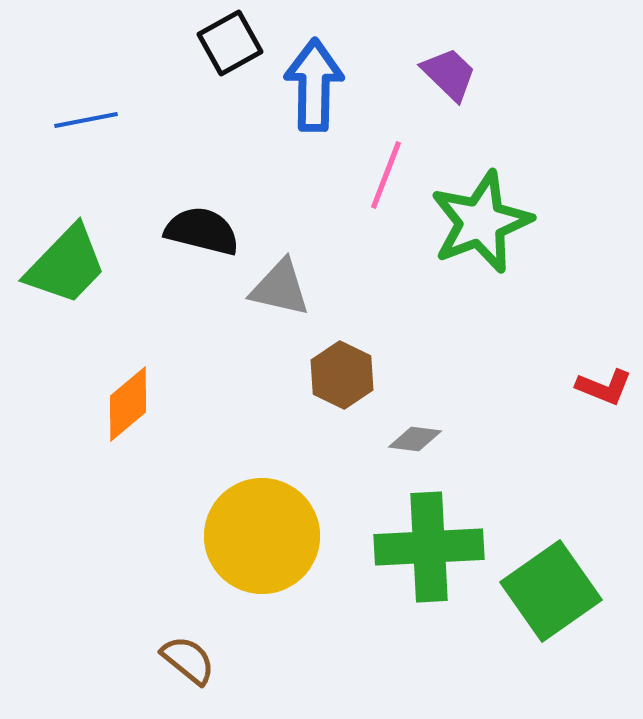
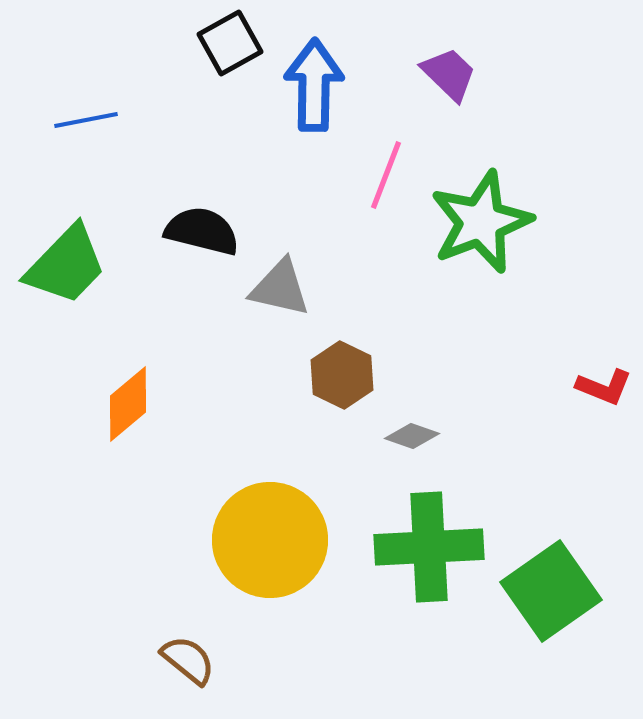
gray diamond: moved 3 px left, 3 px up; rotated 12 degrees clockwise
yellow circle: moved 8 px right, 4 px down
